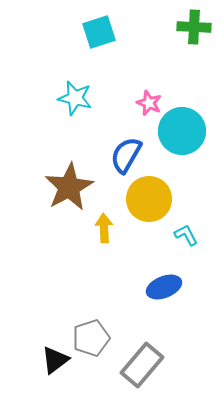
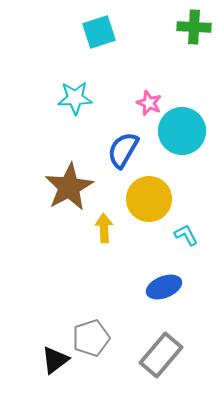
cyan star: rotated 16 degrees counterclockwise
blue semicircle: moved 3 px left, 5 px up
gray rectangle: moved 19 px right, 10 px up
